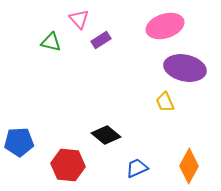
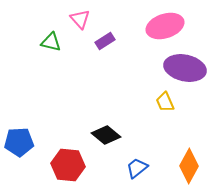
pink triangle: moved 1 px right
purple rectangle: moved 4 px right, 1 px down
blue trapezoid: rotated 15 degrees counterclockwise
